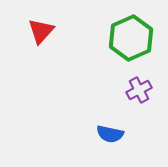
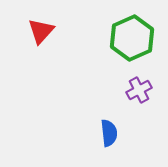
green hexagon: moved 1 px right
blue semicircle: moved 1 px left, 1 px up; rotated 108 degrees counterclockwise
